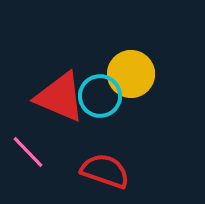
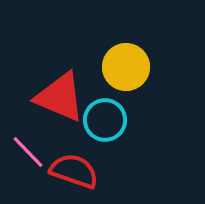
yellow circle: moved 5 px left, 7 px up
cyan circle: moved 5 px right, 24 px down
red semicircle: moved 31 px left
